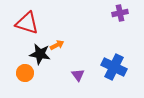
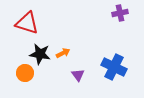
orange arrow: moved 6 px right, 8 px down
